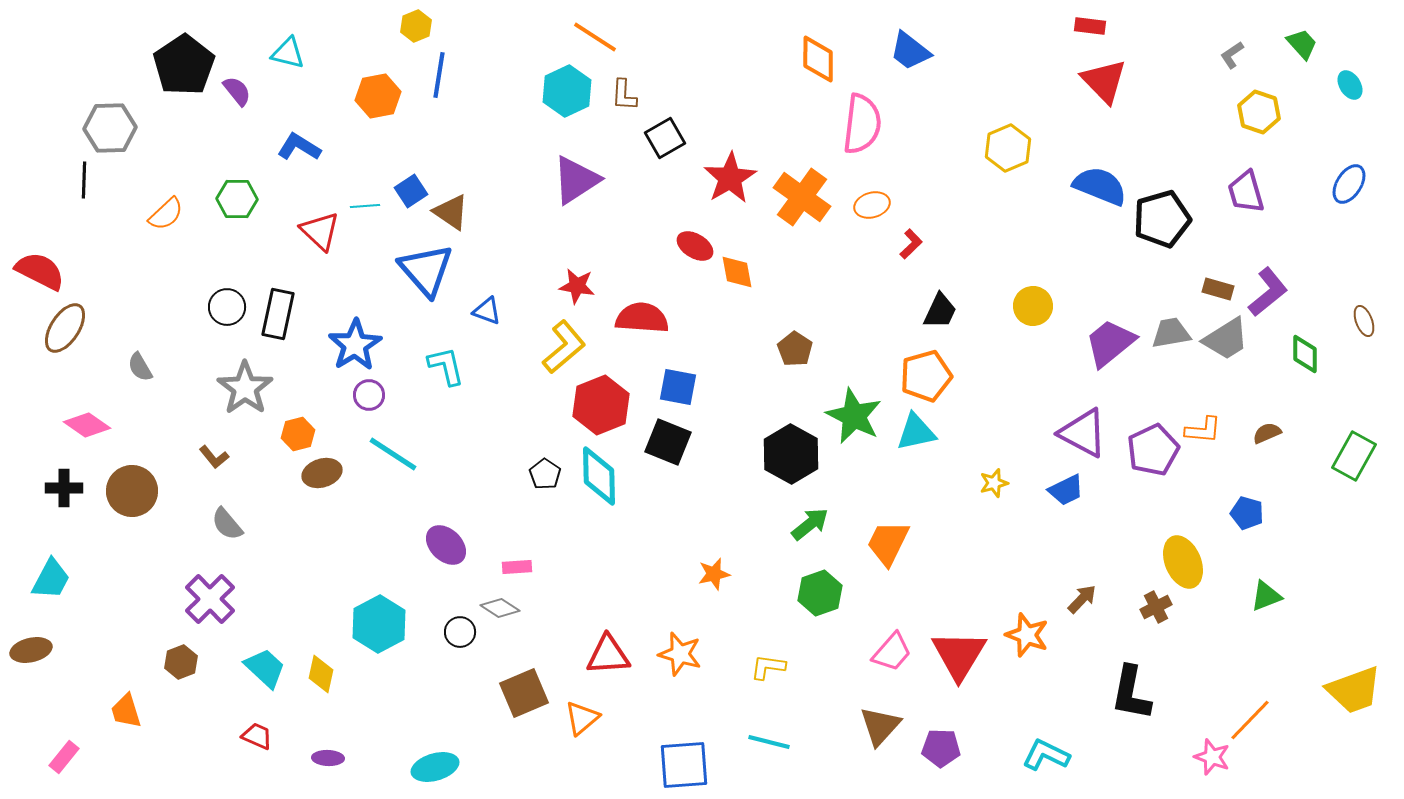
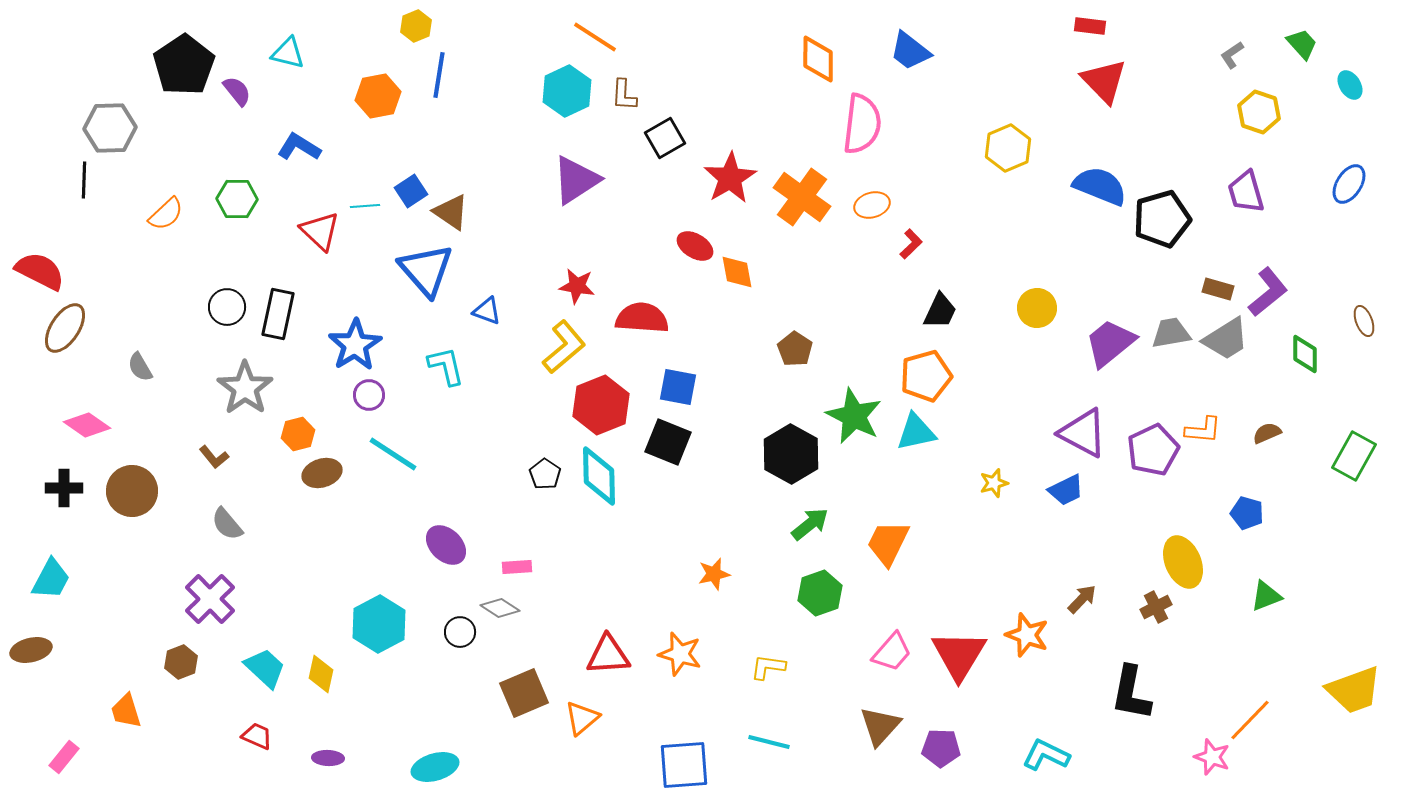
yellow circle at (1033, 306): moved 4 px right, 2 px down
